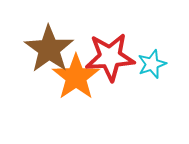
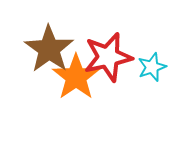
red star: moved 2 px left; rotated 9 degrees counterclockwise
cyan star: moved 3 px down
